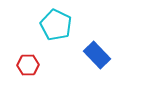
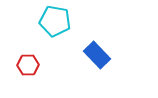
cyan pentagon: moved 1 px left, 4 px up; rotated 16 degrees counterclockwise
